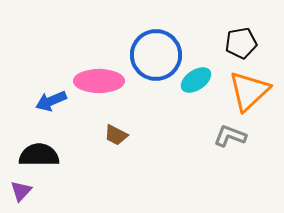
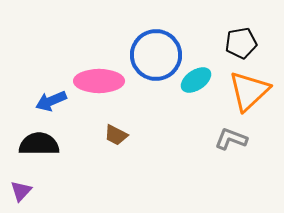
gray L-shape: moved 1 px right, 3 px down
black semicircle: moved 11 px up
